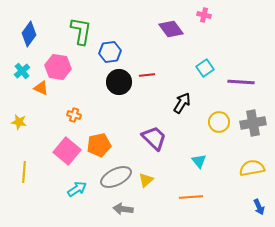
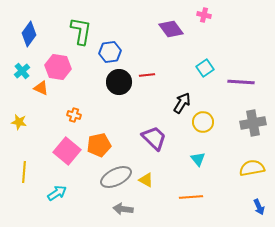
yellow circle: moved 16 px left
cyan triangle: moved 1 px left, 2 px up
yellow triangle: rotated 49 degrees counterclockwise
cyan arrow: moved 20 px left, 4 px down
